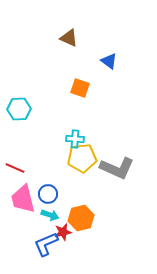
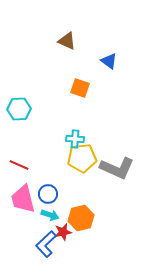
brown triangle: moved 2 px left, 3 px down
red line: moved 4 px right, 3 px up
blue L-shape: rotated 20 degrees counterclockwise
